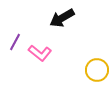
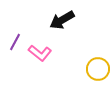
black arrow: moved 2 px down
yellow circle: moved 1 px right, 1 px up
